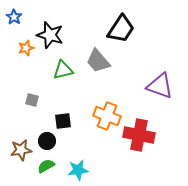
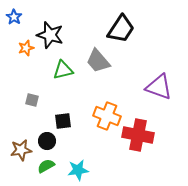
purple triangle: moved 1 px left, 1 px down
red cross: moved 1 px left
